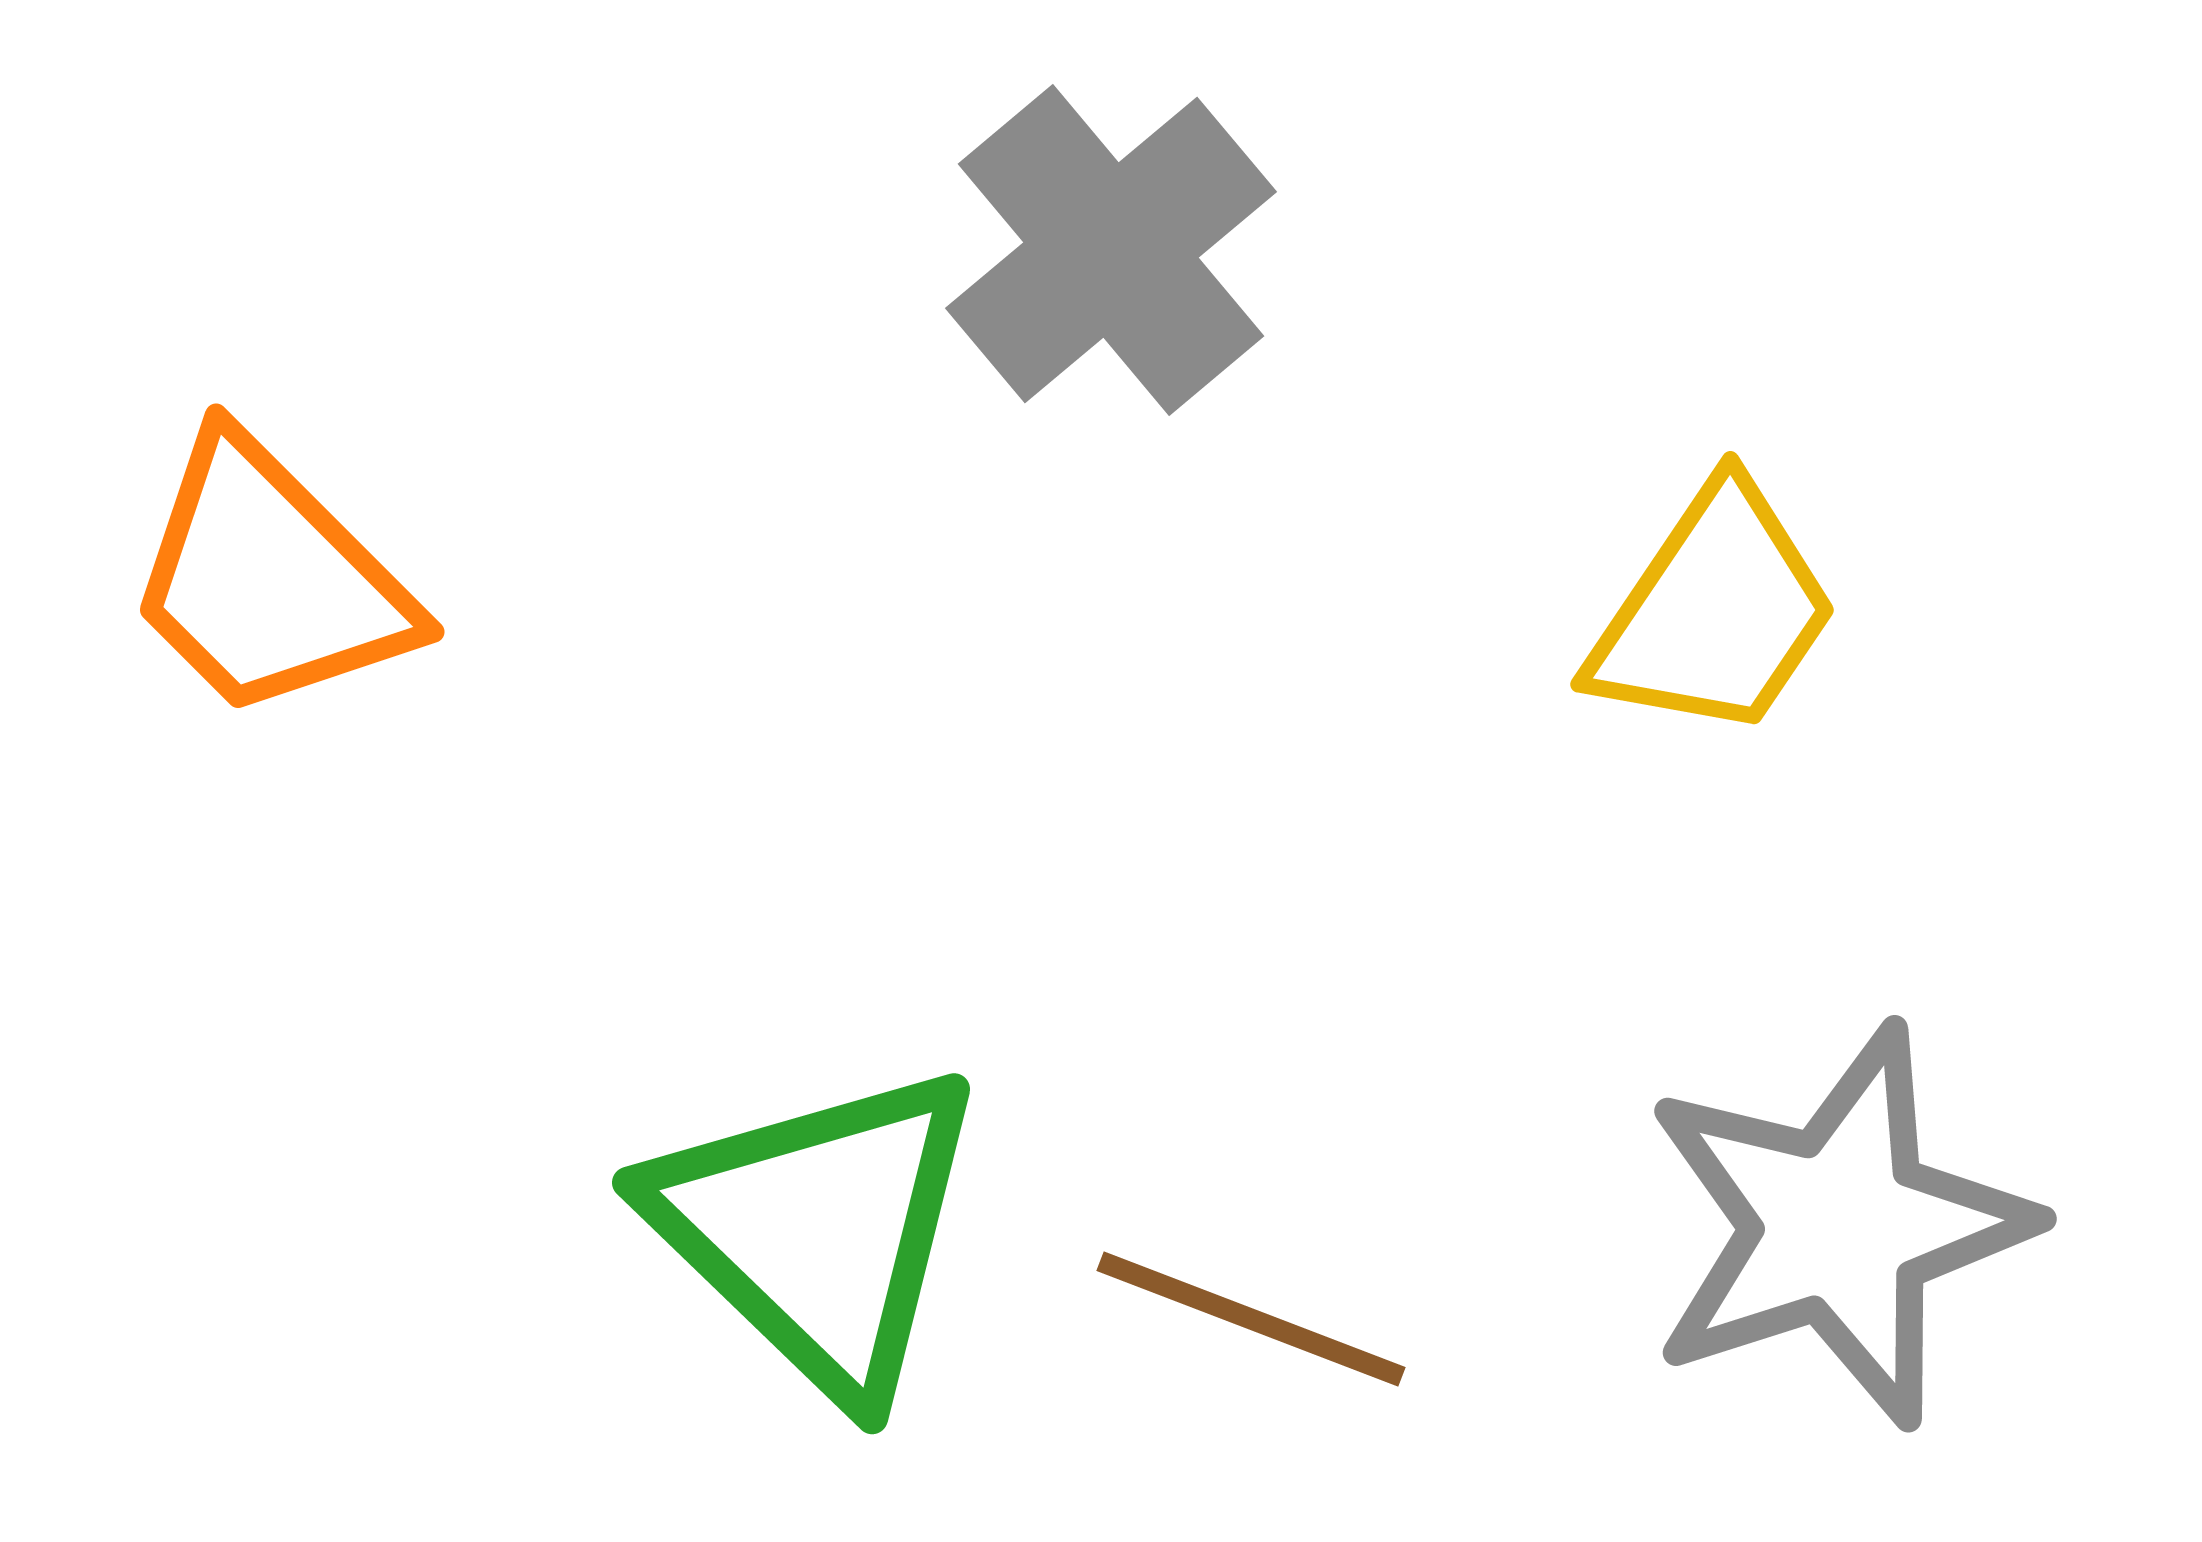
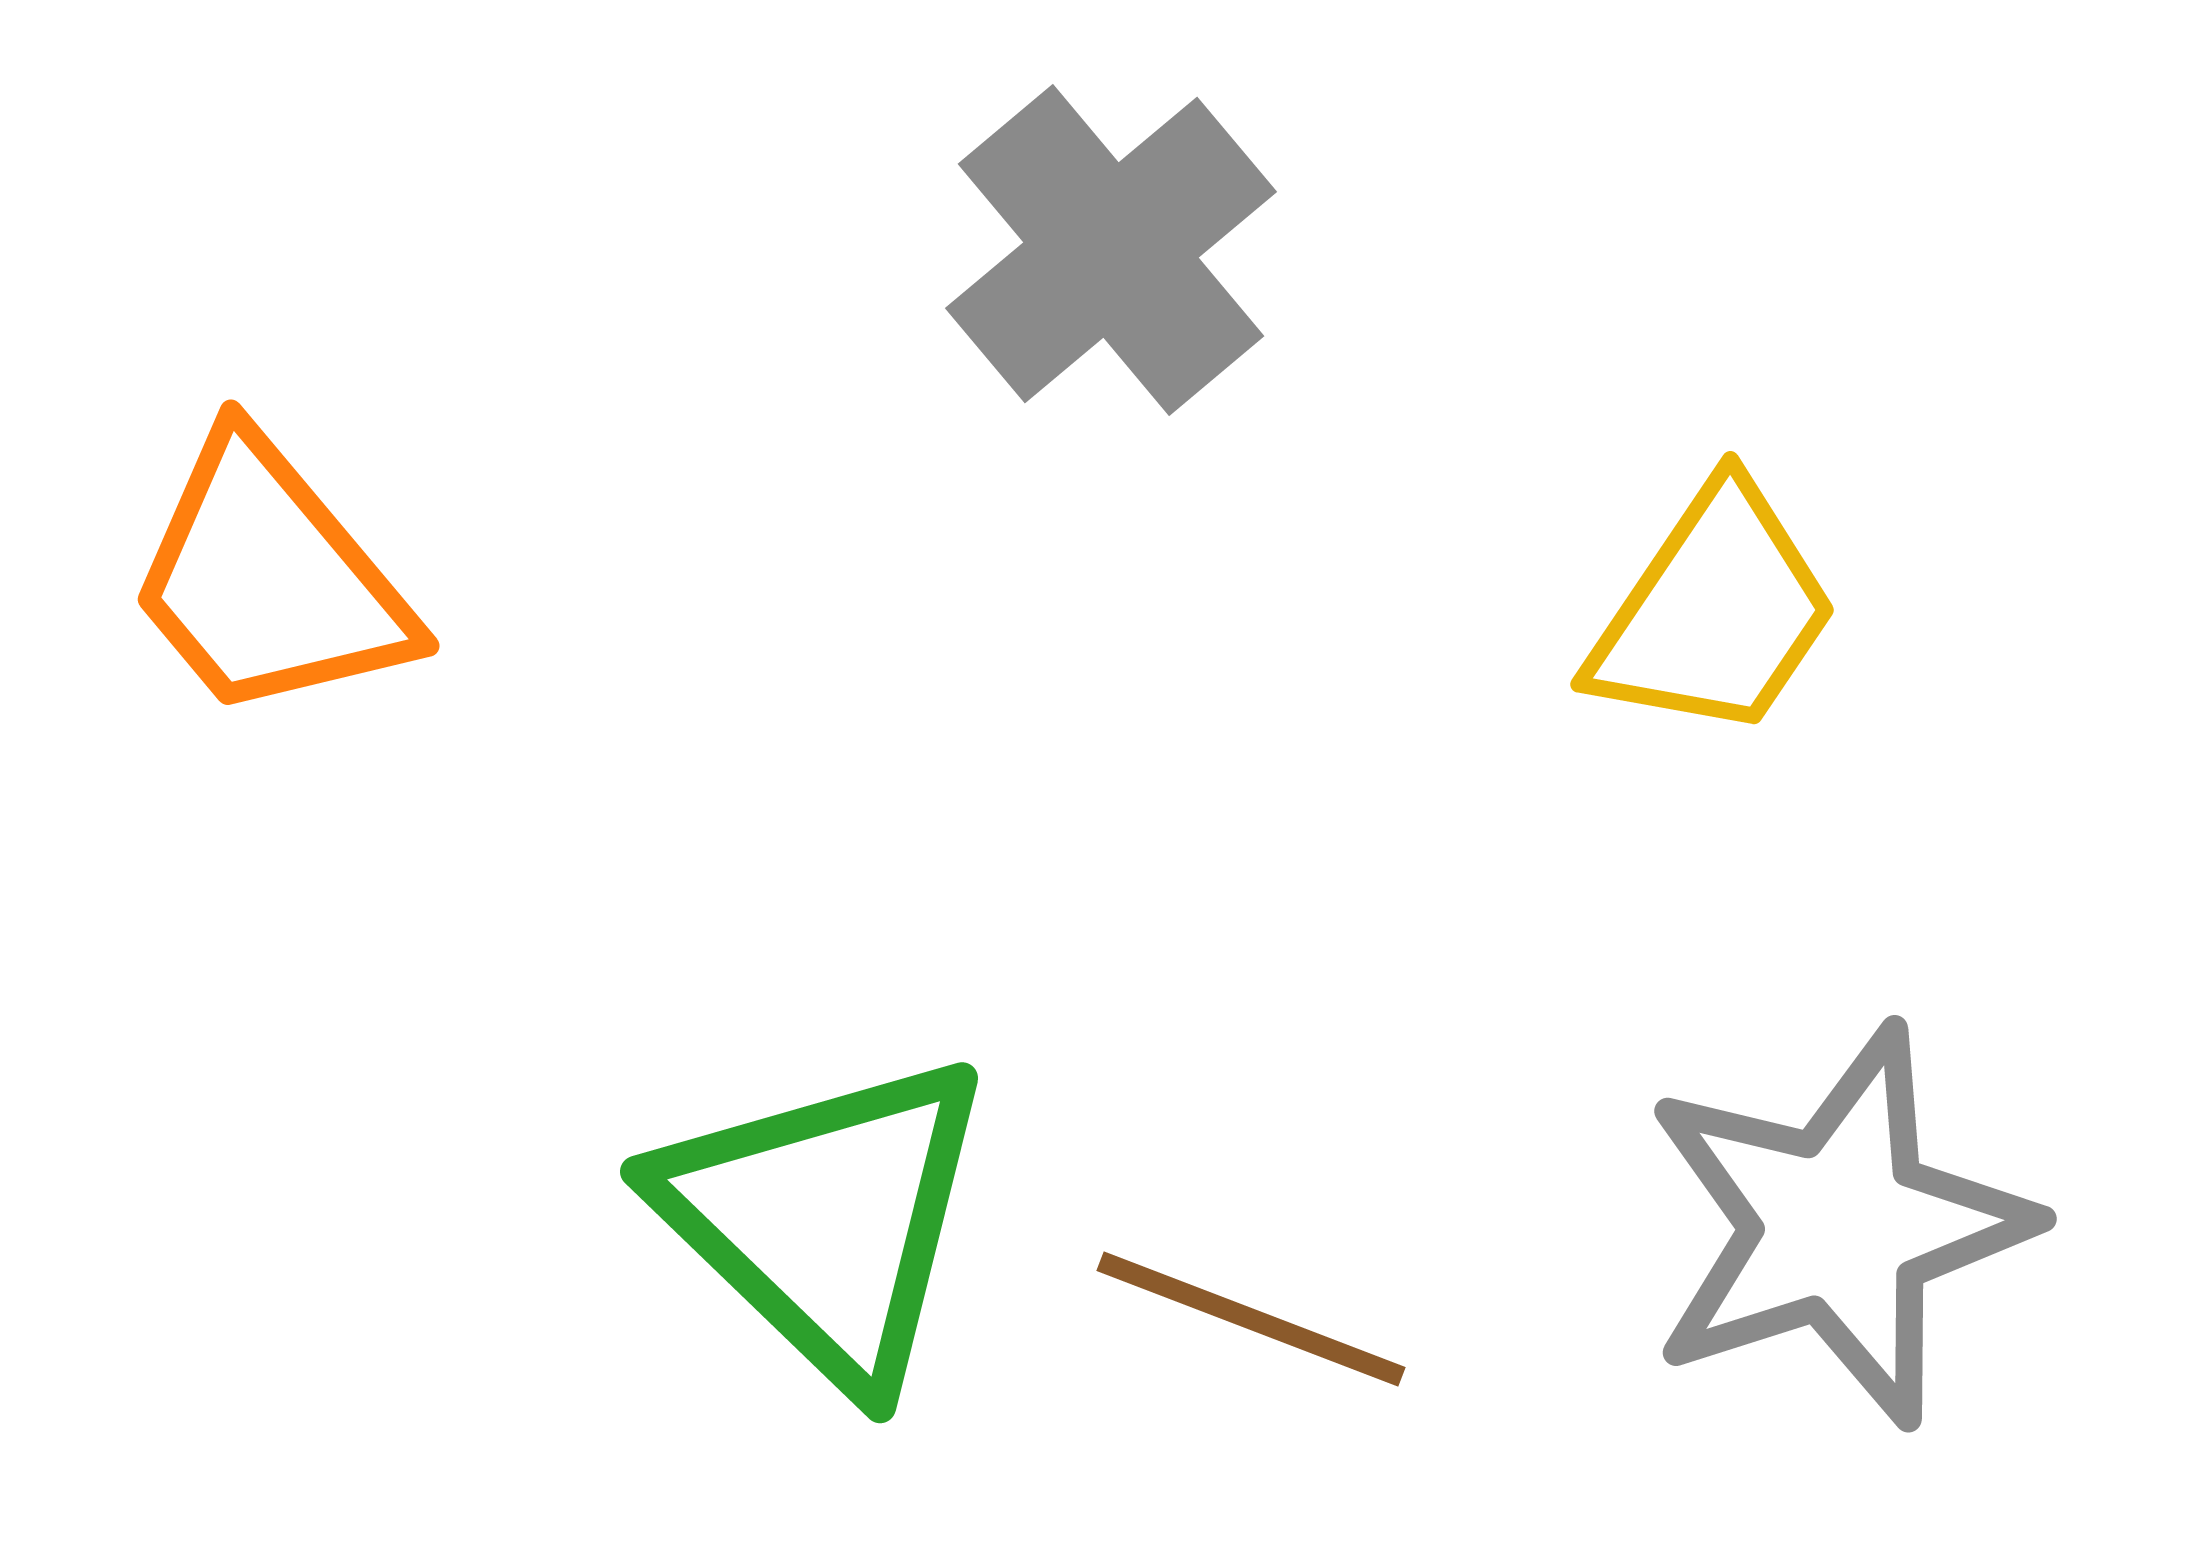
orange trapezoid: rotated 5 degrees clockwise
green triangle: moved 8 px right, 11 px up
